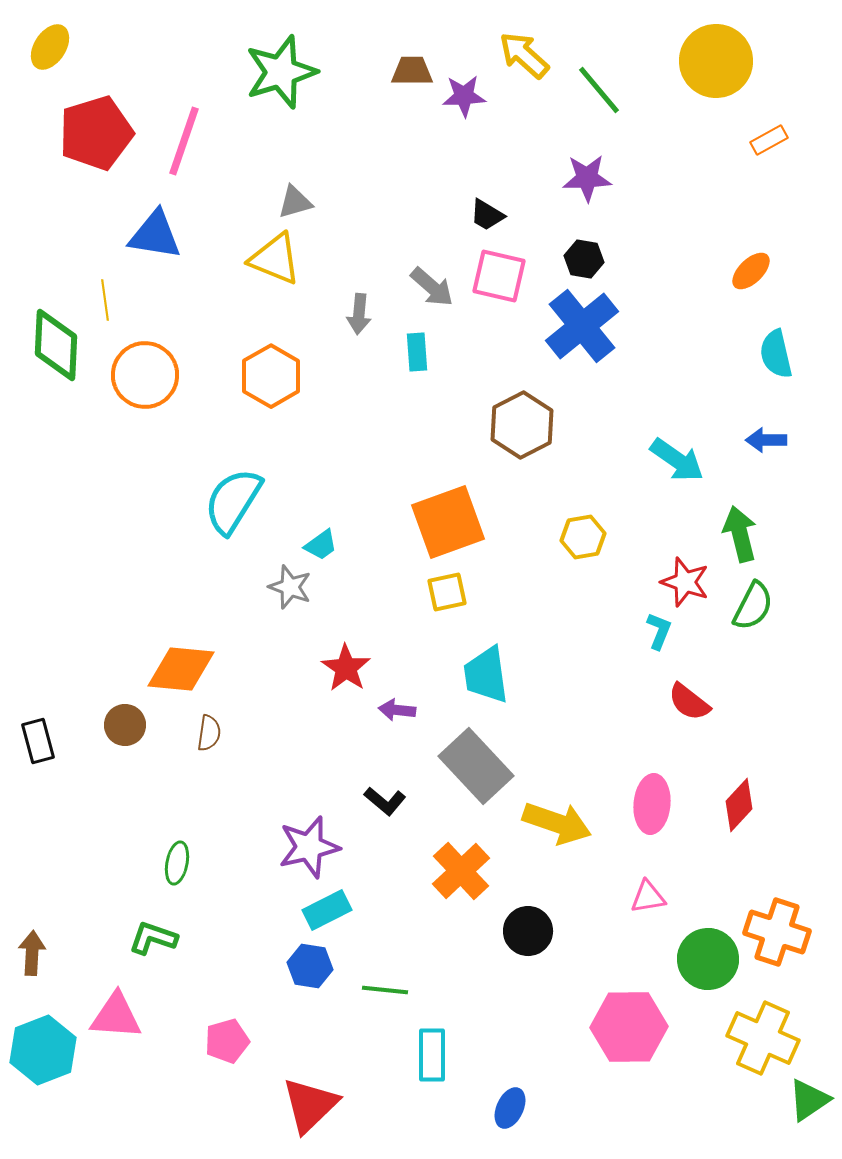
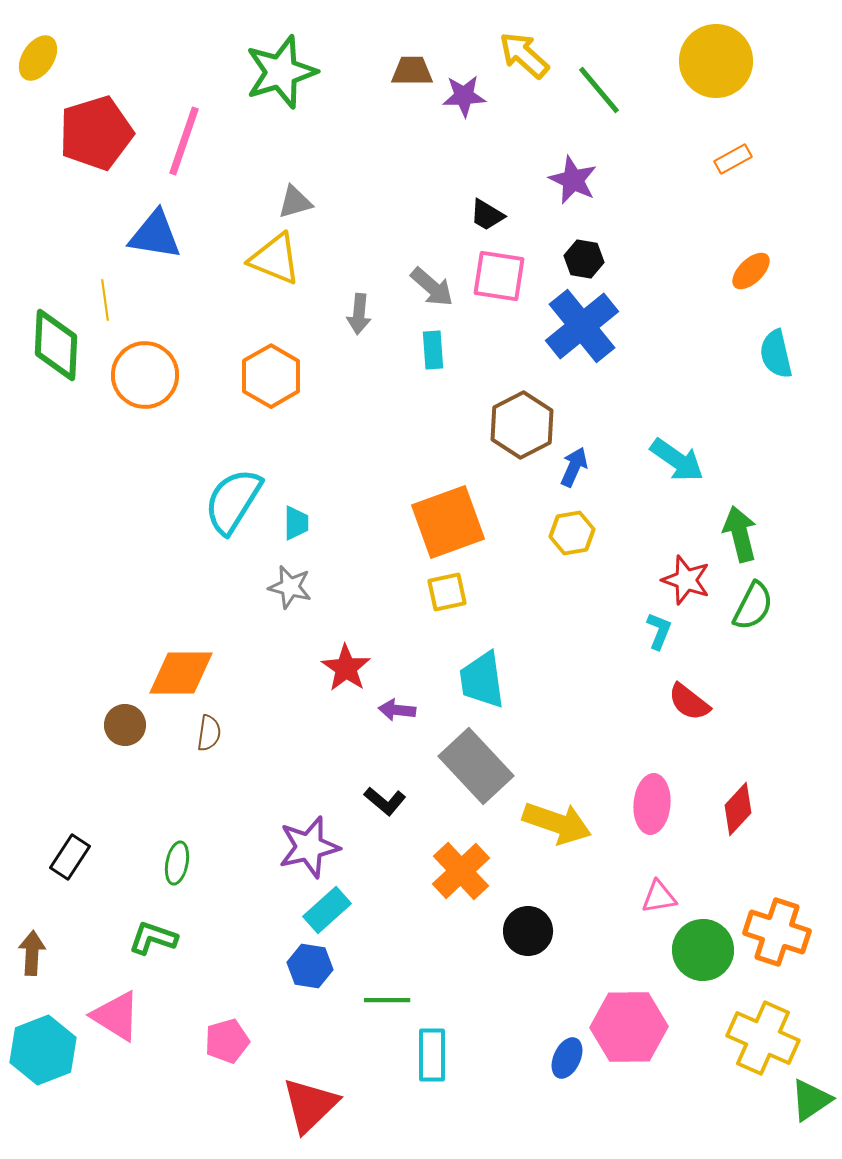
yellow ellipse at (50, 47): moved 12 px left, 11 px down
orange rectangle at (769, 140): moved 36 px left, 19 px down
purple star at (587, 178): moved 14 px left, 2 px down; rotated 27 degrees clockwise
pink square at (499, 276): rotated 4 degrees counterclockwise
cyan rectangle at (417, 352): moved 16 px right, 2 px up
blue arrow at (766, 440): moved 192 px left, 27 px down; rotated 114 degrees clockwise
yellow hexagon at (583, 537): moved 11 px left, 4 px up
cyan trapezoid at (321, 545): moved 25 px left, 22 px up; rotated 54 degrees counterclockwise
red star at (685, 582): moved 1 px right, 2 px up
gray star at (290, 587): rotated 6 degrees counterclockwise
orange diamond at (181, 669): moved 4 px down; rotated 6 degrees counterclockwise
cyan trapezoid at (486, 675): moved 4 px left, 5 px down
black rectangle at (38, 741): moved 32 px right, 116 px down; rotated 48 degrees clockwise
red diamond at (739, 805): moved 1 px left, 4 px down
pink triangle at (648, 897): moved 11 px right
cyan rectangle at (327, 910): rotated 15 degrees counterclockwise
green circle at (708, 959): moved 5 px left, 9 px up
green line at (385, 990): moved 2 px right, 10 px down; rotated 6 degrees counterclockwise
pink triangle at (116, 1016): rotated 28 degrees clockwise
green triangle at (809, 1100): moved 2 px right
blue ellipse at (510, 1108): moved 57 px right, 50 px up
